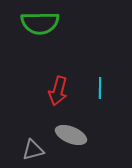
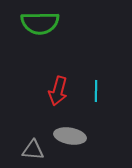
cyan line: moved 4 px left, 3 px down
gray ellipse: moved 1 px left, 1 px down; rotated 12 degrees counterclockwise
gray triangle: rotated 20 degrees clockwise
